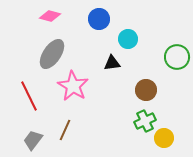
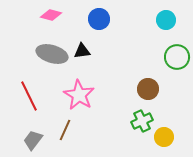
pink diamond: moved 1 px right, 1 px up
cyan circle: moved 38 px right, 19 px up
gray ellipse: rotated 72 degrees clockwise
black triangle: moved 30 px left, 12 px up
pink star: moved 6 px right, 9 px down
brown circle: moved 2 px right, 1 px up
green cross: moved 3 px left
yellow circle: moved 1 px up
